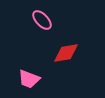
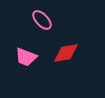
pink trapezoid: moved 3 px left, 22 px up
